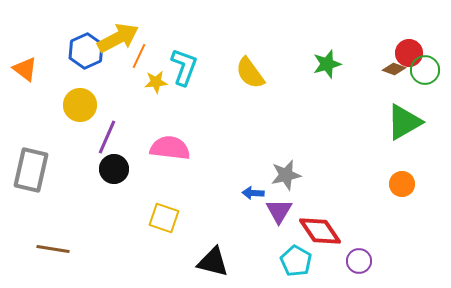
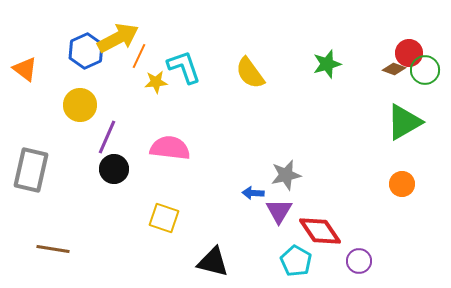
cyan L-shape: rotated 39 degrees counterclockwise
